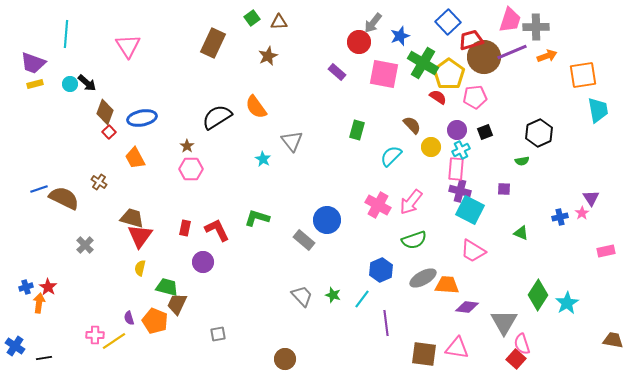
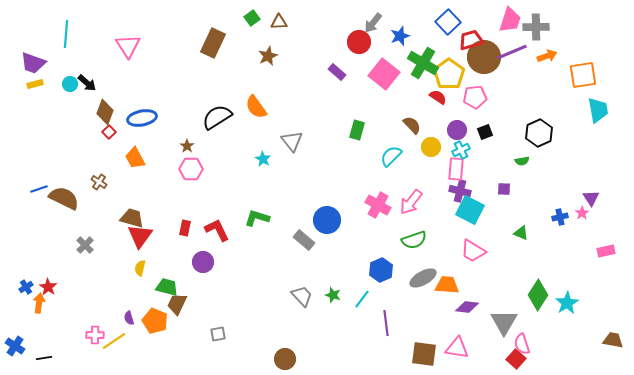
pink square at (384, 74): rotated 28 degrees clockwise
blue cross at (26, 287): rotated 16 degrees counterclockwise
